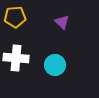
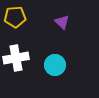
white cross: rotated 15 degrees counterclockwise
